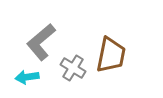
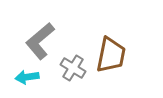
gray L-shape: moved 1 px left, 1 px up
